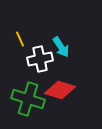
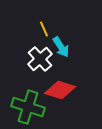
yellow line: moved 24 px right, 10 px up
white cross: rotated 30 degrees counterclockwise
green cross: moved 8 px down
